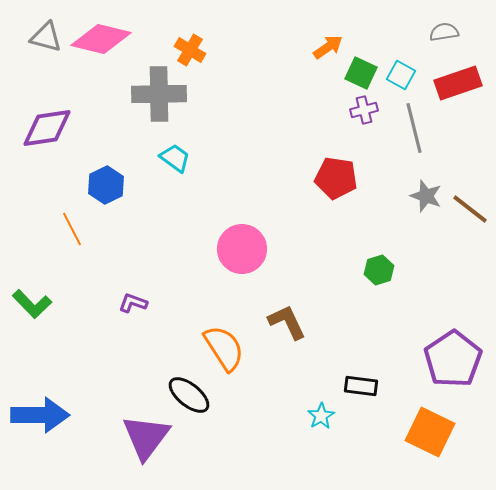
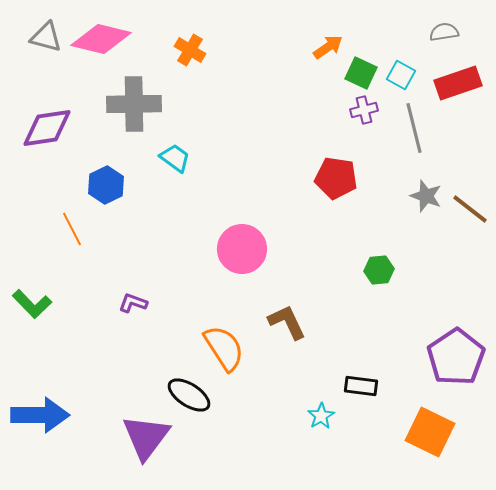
gray cross: moved 25 px left, 10 px down
green hexagon: rotated 12 degrees clockwise
purple pentagon: moved 3 px right, 2 px up
black ellipse: rotated 6 degrees counterclockwise
